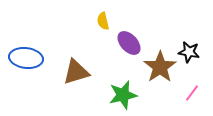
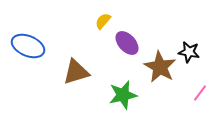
yellow semicircle: rotated 54 degrees clockwise
purple ellipse: moved 2 px left
blue ellipse: moved 2 px right, 12 px up; rotated 16 degrees clockwise
brown star: rotated 8 degrees counterclockwise
pink line: moved 8 px right
